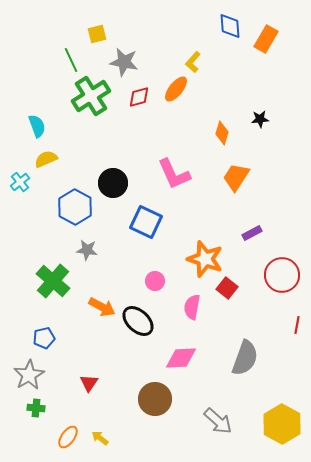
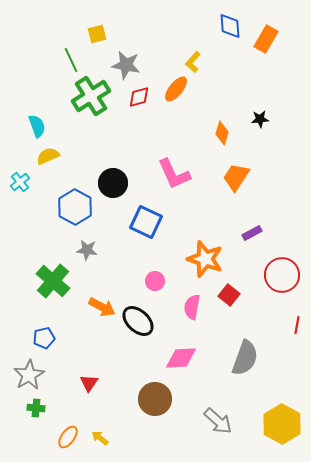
gray star at (124, 62): moved 2 px right, 3 px down
yellow semicircle at (46, 159): moved 2 px right, 3 px up
red square at (227, 288): moved 2 px right, 7 px down
